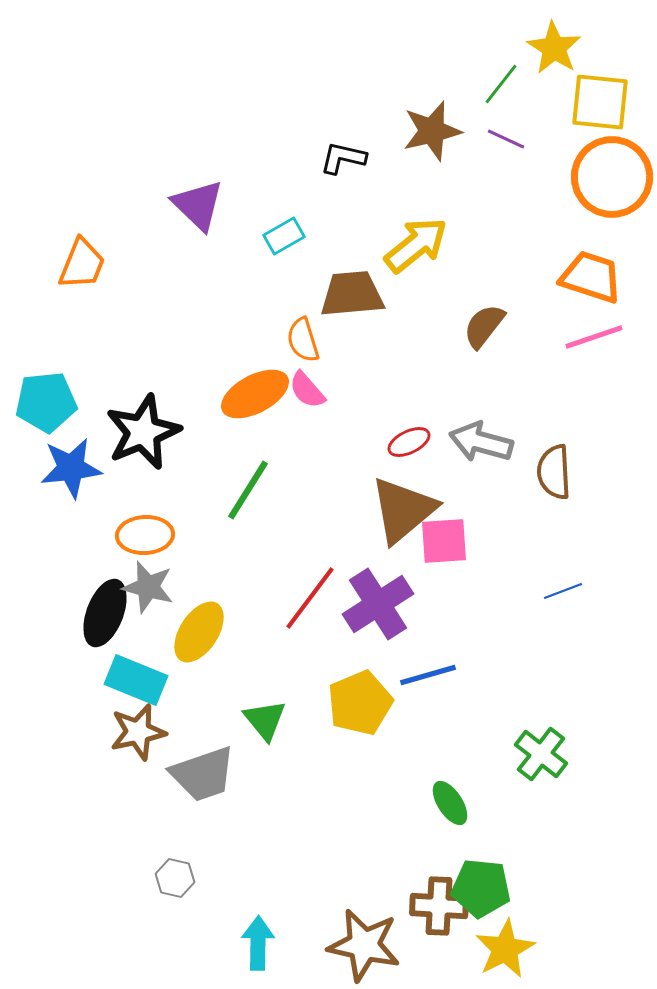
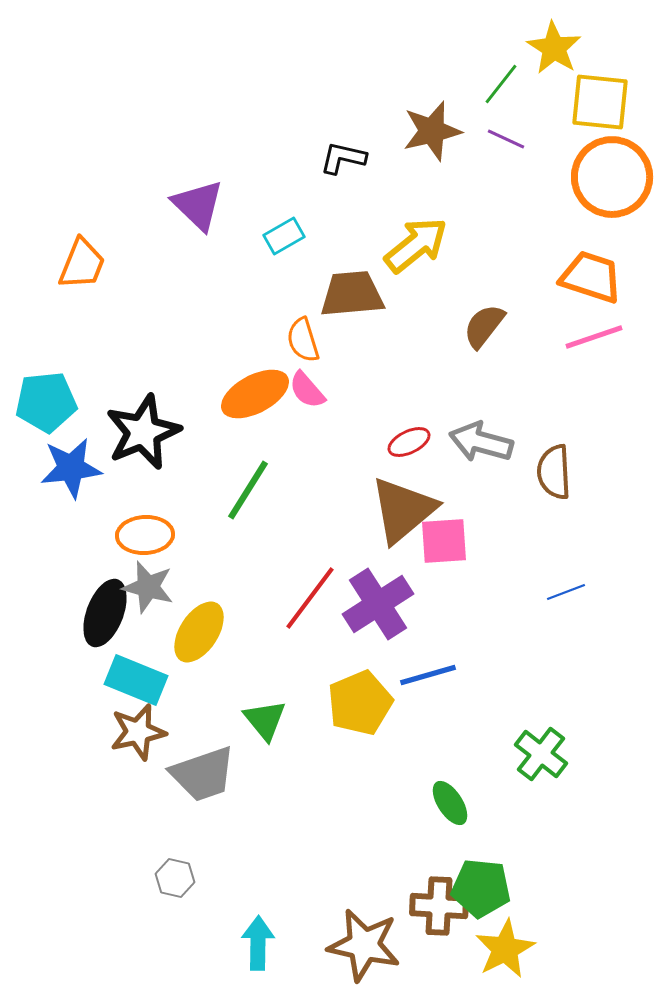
blue line at (563, 591): moved 3 px right, 1 px down
